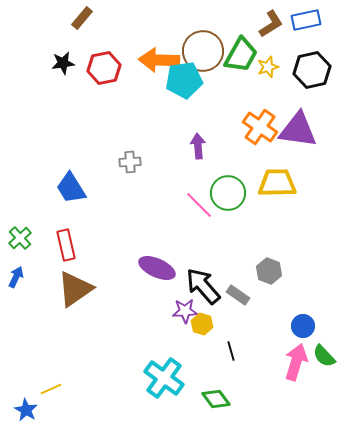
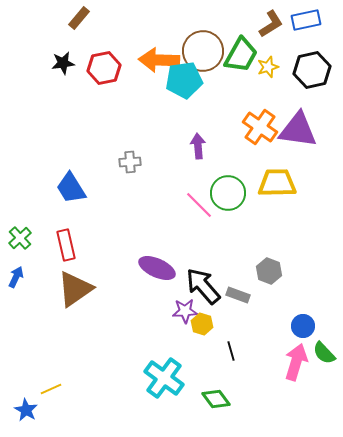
brown rectangle: moved 3 px left
gray rectangle: rotated 15 degrees counterclockwise
green semicircle: moved 3 px up
